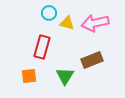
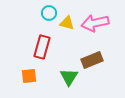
green triangle: moved 4 px right, 1 px down
